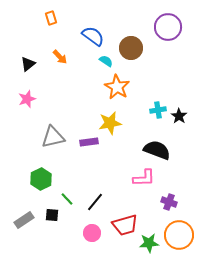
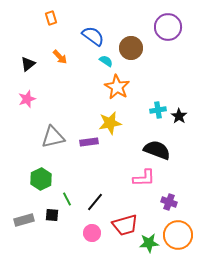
green line: rotated 16 degrees clockwise
gray rectangle: rotated 18 degrees clockwise
orange circle: moved 1 px left
